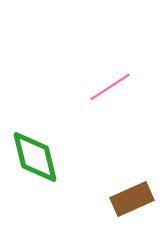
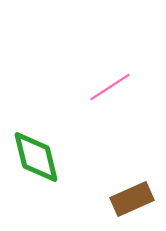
green diamond: moved 1 px right
